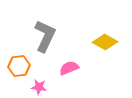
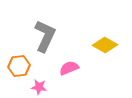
yellow diamond: moved 3 px down
